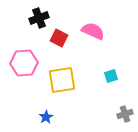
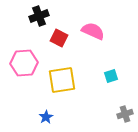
black cross: moved 2 px up
